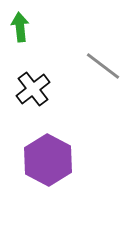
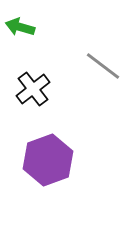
green arrow: rotated 68 degrees counterclockwise
purple hexagon: rotated 12 degrees clockwise
